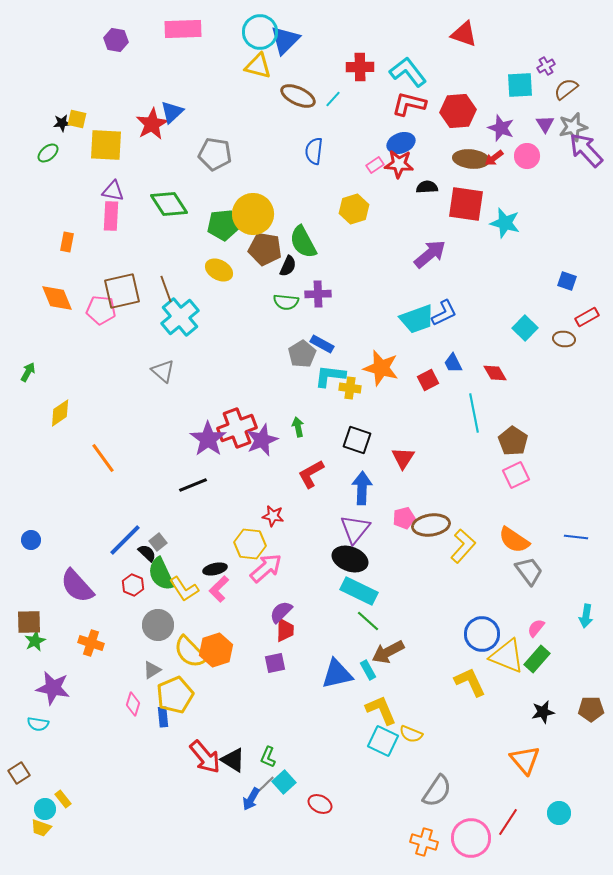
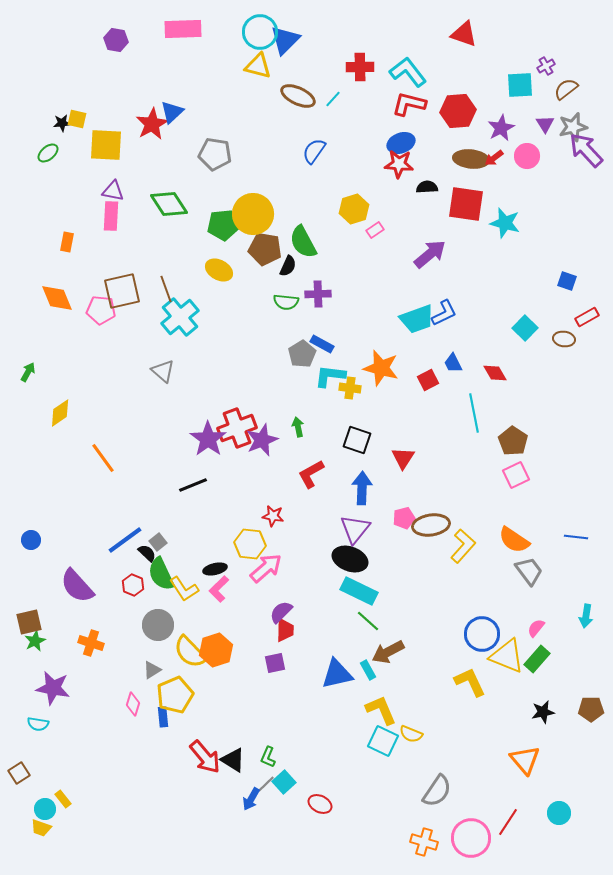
purple star at (501, 128): rotated 24 degrees clockwise
blue semicircle at (314, 151): rotated 28 degrees clockwise
pink rectangle at (375, 165): moved 65 px down
blue line at (125, 540): rotated 9 degrees clockwise
brown square at (29, 622): rotated 12 degrees counterclockwise
